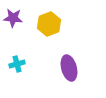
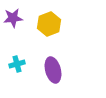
purple star: rotated 12 degrees counterclockwise
purple ellipse: moved 16 px left, 2 px down
